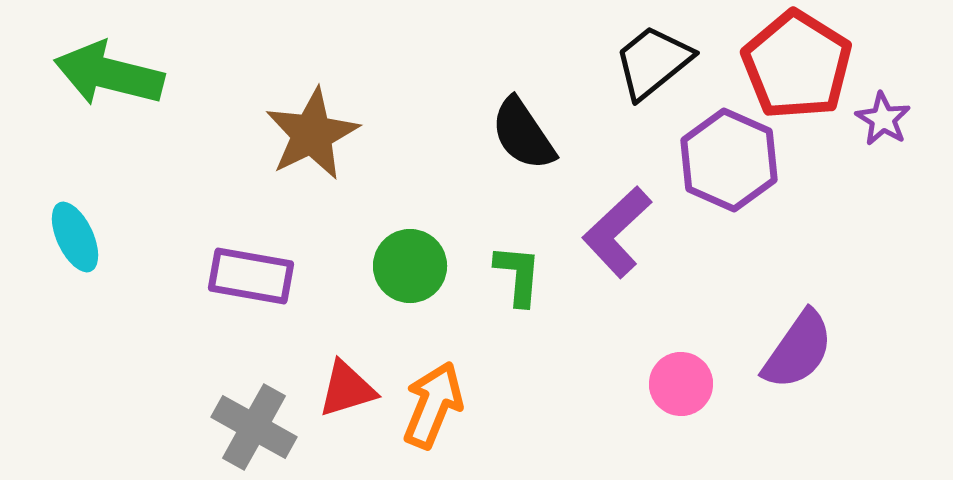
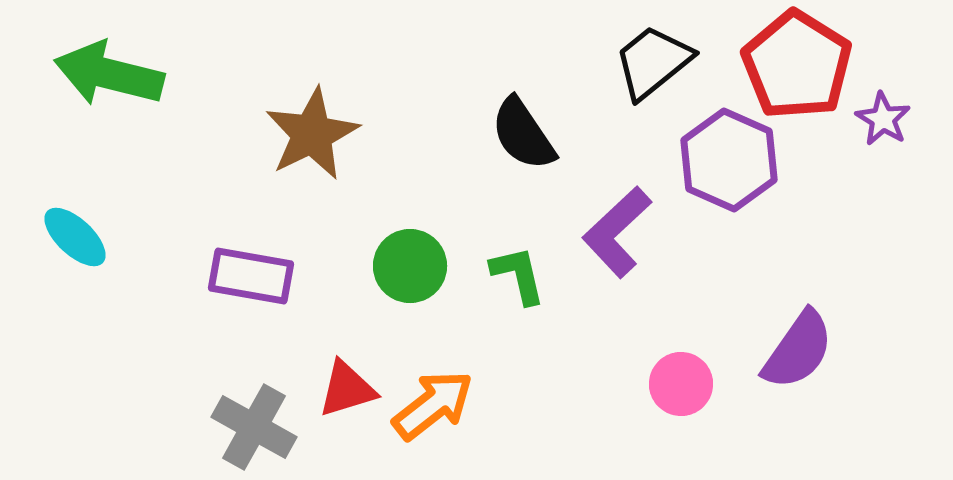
cyan ellipse: rotated 22 degrees counterclockwise
green L-shape: rotated 18 degrees counterclockwise
orange arrow: rotated 30 degrees clockwise
